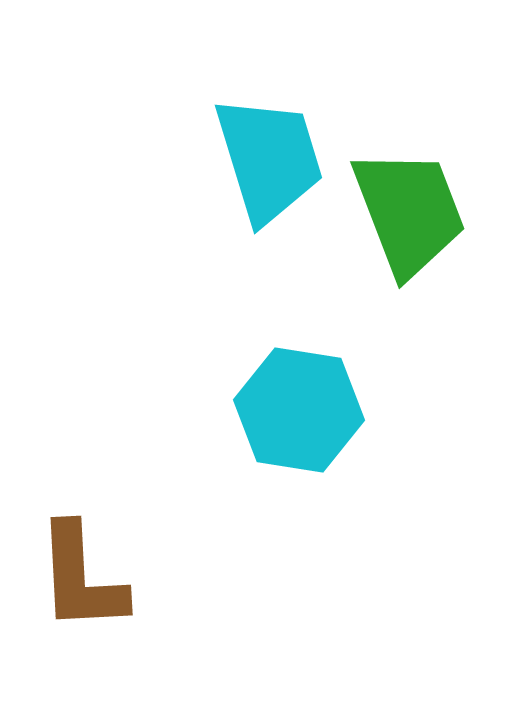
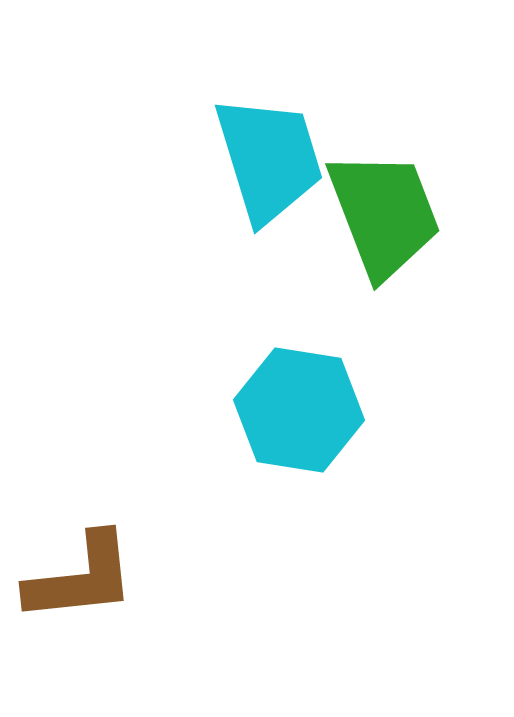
green trapezoid: moved 25 px left, 2 px down
brown L-shape: rotated 93 degrees counterclockwise
